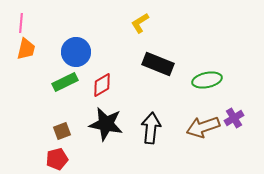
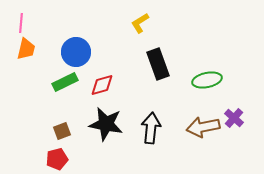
black rectangle: rotated 48 degrees clockwise
red diamond: rotated 15 degrees clockwise
purple cross: rotated 18 degrees counterclockwise
brown arrow: rotated 8 degrees clockwise
